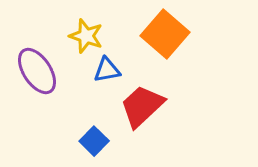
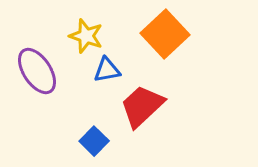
orange square: rotated 6 degrees clockwise
